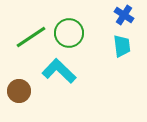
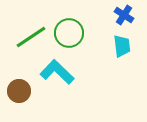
cyan L-shape: moved 2 px left, 1 px down
